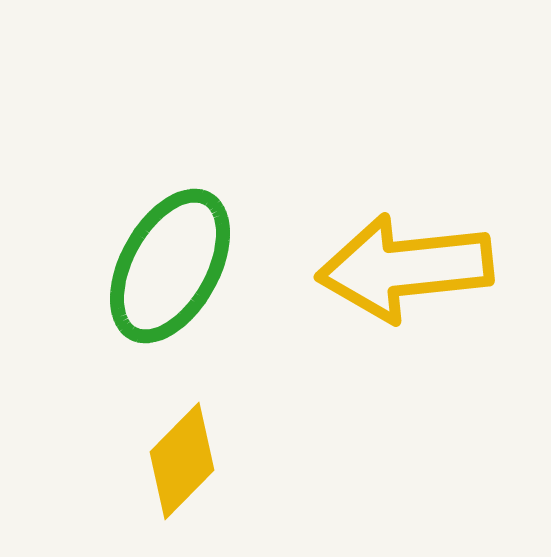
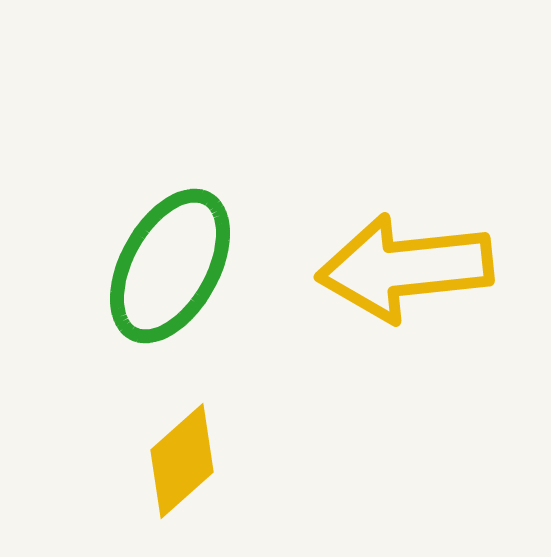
yellow diamond: rotated 4 degrees clockwise
